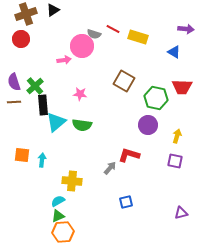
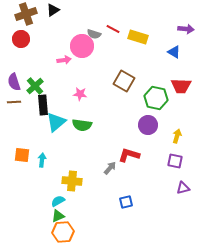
red trapezoid: moved 1 px left, 1 px up
purple triangle: moved 2 px right, 25 px up
